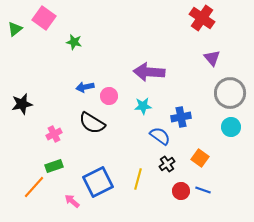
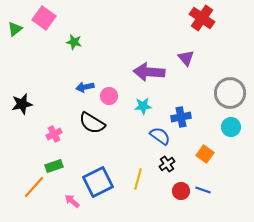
purple triangle: moved 26 px left
orange square: moved 5 px right, 4 px up
